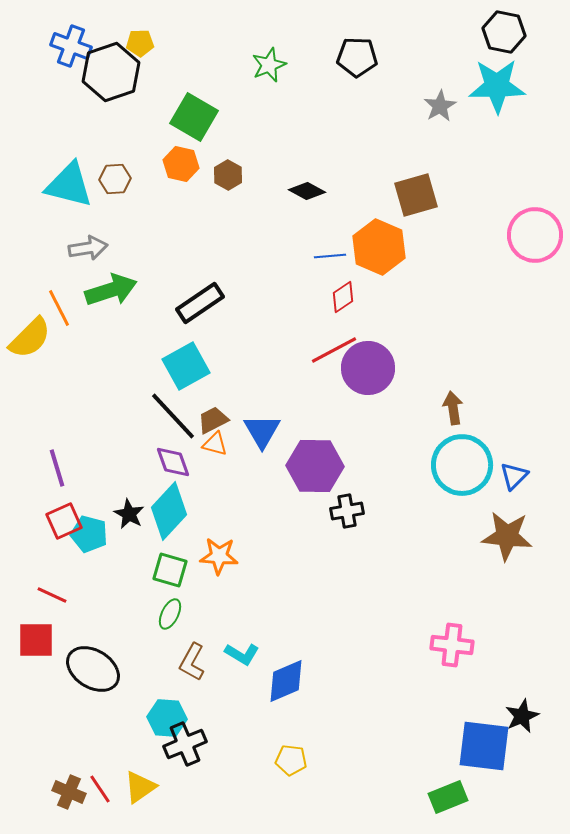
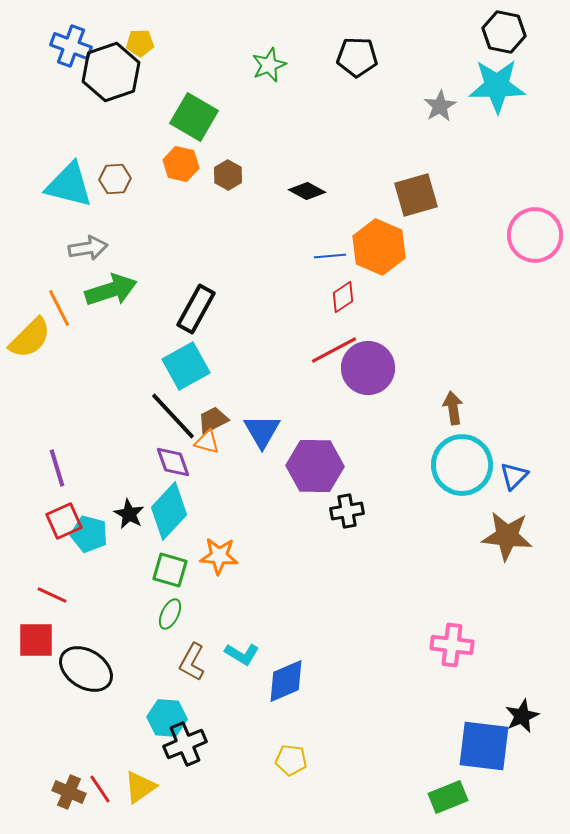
black rectangle at (200, 303): moved 4 px left, 6 px down; rotated 27 degrees counterclockwise
orange triangle at (215, 444): moved 8 px left, 2 px up
black ellipse at (93, 669): moved 7 px left
